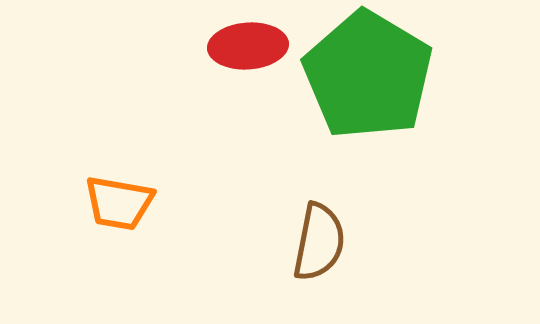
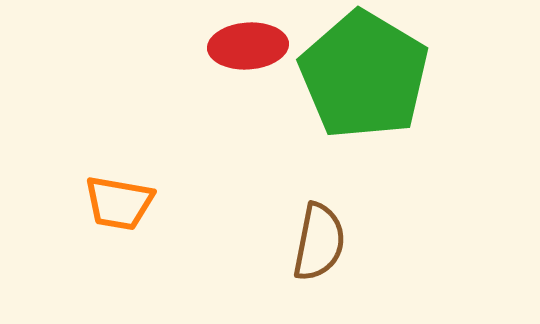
green pentagon: moved 4 px left
